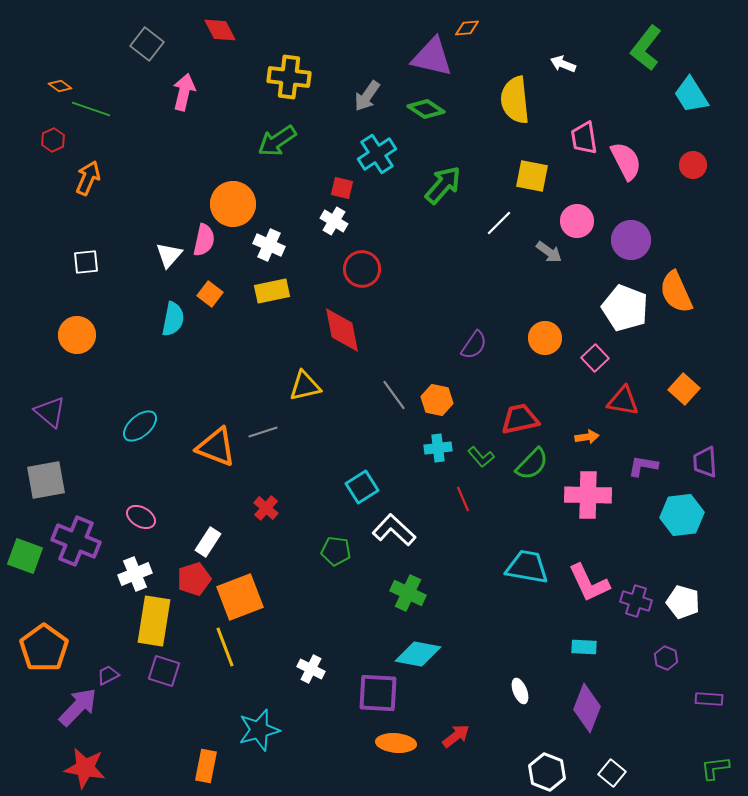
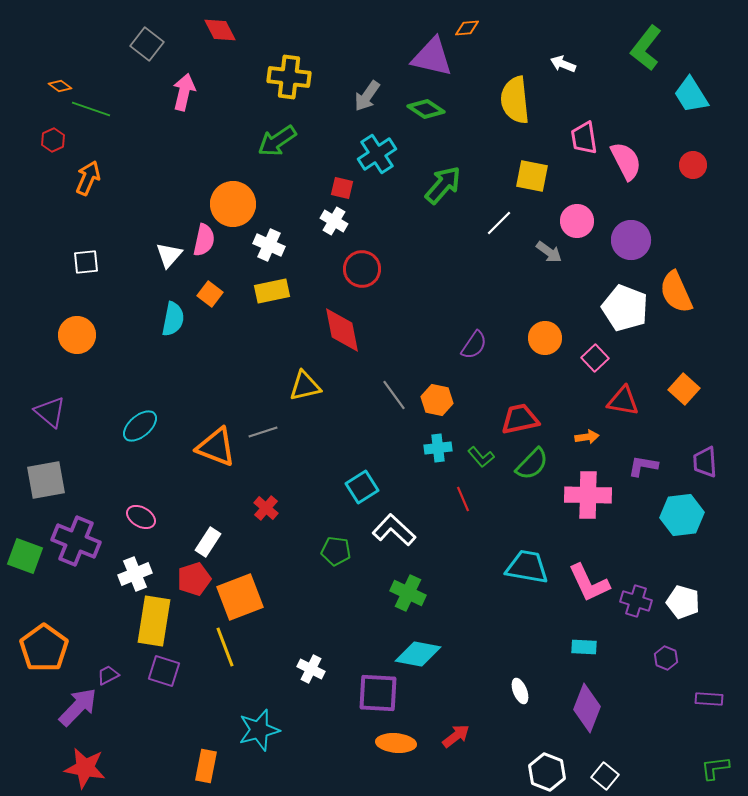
white square at (612, 773): moved 7 px left, 3 px down
